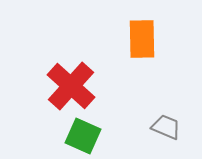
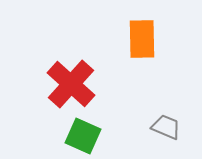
red cross: moved 2 px up
